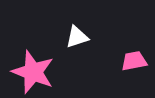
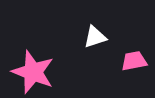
white triangle: moved 18 px right
